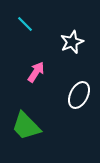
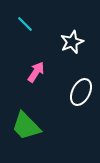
white ellipse: moved 2 px right, 3 px up
